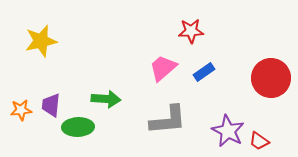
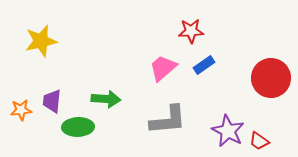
blue rectangle: moved 7 px up
purple trapezoid: moved 1 px right, 4 px up
